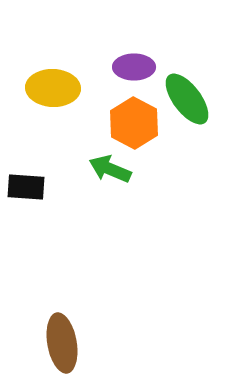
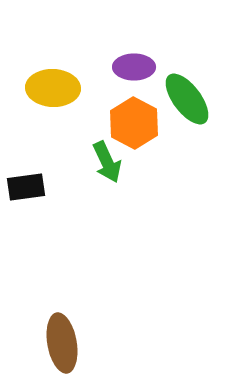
green arrow: moved 3 px left, 7 px up; rotated 138 degrees counterclockwise
black rectangle: rotated 12 degrees counterclockwise
